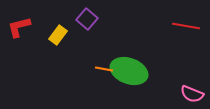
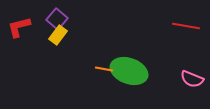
purple square: moved 30 px left
pink semicircle: moved 15 px up
